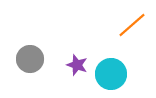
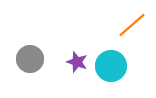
purple star: moved 3 px up
cyan circle: moved 8 px up
